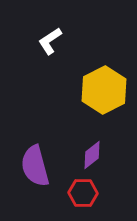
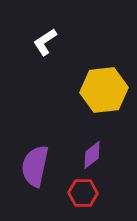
white L-shape: moved 5 px left, 1 px down
yellow hexagon: rotated 21 degrees clockwise
purple semicircle: rotated 27 degrees clockwise
